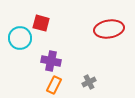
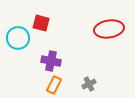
cyan circle: moved 2 px left
gray cross: moved 2 px down
